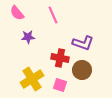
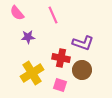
red cross: moved 1 px right
yellow cross: moved 6 px up
